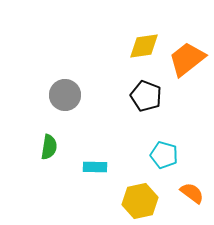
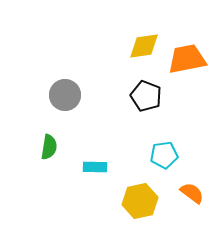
orange trapezoid: rotated 27 degrees clockwise
cyan pentagon: rotated 24 degrees counterclockwise
